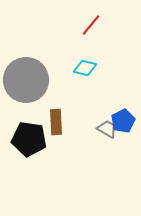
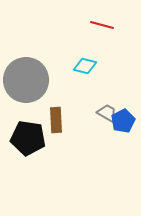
red line: moved 11 px right; rotated 65 degrees clockwise
cyan diamond: moved 2 px up
brown rectangle: moved 2 px up
gray trapezoid: moved 16 px up
black pentagon: moved 1 px left, 1 px up
